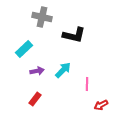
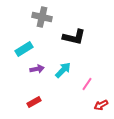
black L-shape: moved 2 px down
cyan rectangle: rotated 12 degrees clockwise
purple arrow: moved 2 px up
pink line: rotated 32 degrees clockwise
red rectangle: moved 1 px left, 3 px down; rotated 24 degrees clockwise
